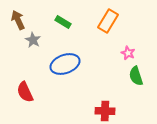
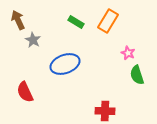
green rectangle: moved 13 px right
green semicircle: moved 1 px right, 1 px up
